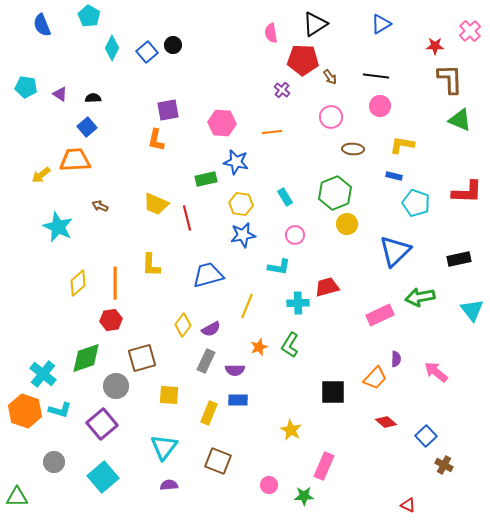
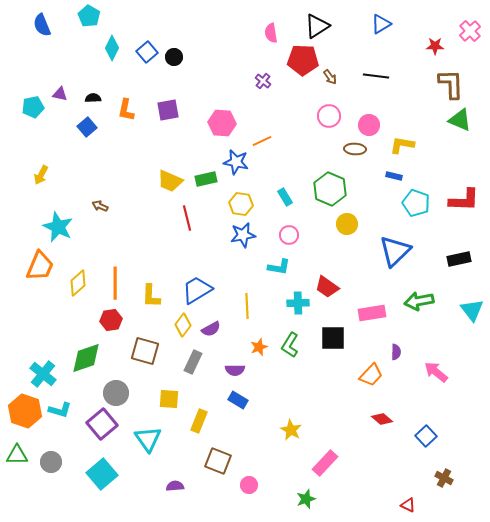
black triangle at (315, 24): moved 2 px right, 2 px down
black circle at (173, 45): moved 1 px right, 12 px down
brown L-shape at (450, 79): moved 1 px right, 5 px down
cyan pentagon at (26, 87): moved 7 px right, 20 px down; rotated 20 degrees counterclockwise
purple cross at (282, 90): moved 19 px left, 9 px up
purple triangle at (60, 94): rotated 21 degrees counterclockwise
pink circle at (380, 106): moved 11 px left, 19 px down
pink circle at (331, 117): moved 2 px left, 1 px up
orange line at (272, 132): moved 10 px left, 9 px down; rotated 18 degrees counterclockwise
orange L-shape at (156, 140): moved 30 px left, 30 px up
brown ellipse at (353, 149): moved 2 px right
orange trapezoid at (75, 160): moved 35 px left, 106 px down; rotated 116 degrees clockwise
yellow arrow at (41, 175): rotated 24 degrees counterclockwise
red L-shape at (467, 192): moved 3 px left, 8 px down
green hexagon at (335, 193): moved 5 px left, 4 px up; rotated 16 degrees counterclockwise
yellow trapezoid at (156, 204): moved 14 px right, 23 px up
pink circle at (295, 235): moved 6 px left
yellow L-shape at (151, 265): moved 31 px down
blue trapezoid at (208, 275): moved 11 px left, 15 px down; rotated 16 degrees counterclockwise
red trapezoid at (327, 287): rotated 130 degrees counterclockwise
green arrow at (420, 297): moved 1 px left, 4 px down
yellow line at (247, 306): rotated 25 degrees counterclockwise
pink rectangle at (380, 315): moved 8 px left, 2 px up; rotated 16 degrees clockwise
brown square at (142, 358): moved 3 px right, 7 px up; rotated 32 degrees clockwise
purple semicircle at (396, 359): moved 7 px up
gray rectangle at (206, 361): moved 13 px left, 1 px down
orange trapezoid at (375, 378): moved 4 px left, 3 px up
gray circle at (116, 386): moved 7 px down
black square at (333, 392): moved 54 px up
yellow square at (169, 395): moved 4 px down
blue rectangle at (238, 400): rotated 30 degrees clockwise
yellow rectangle at (209, 413): moved 10 px left, 8 px down
red diamond at (386, 422): moved 4 px left, 3 px up
cyan triangle at (164, 447): moved 16 px left, 8 px up; rotated 12 degrees counterclockwise
gray circle at (54, 462): moved 3 px left
brown cross at (444, 465): moved 13 px down
pink rectangle at (324, 466): moved 1 px right, 3 px up; rotated 20 degrees clockwise
cyan square at (103, 477): moved 1 px left, 3 px up
purple semicircle at (169, 485): moved 6 px right, 1 px down
pink circle at (269, 485): moved 20 px left
green star at (304, 496): moved 2 px right, 3 px down; rotated 18 degrees counterclockwise
green triangle at (17, 497): moved 42 px up
